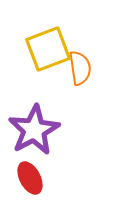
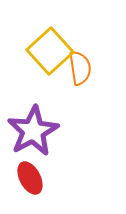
yellow square: moved 2 px right, 2 px down; rotated 21 degrees counterclockwise
purple star: moved 1 px left, 1 px down
